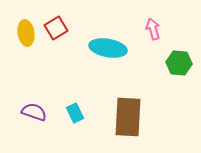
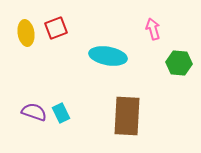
red square: rotated 10 degrees clockwise
cyan ellipse: moved 8 px down
cyan rectangle: moved 14 px left
brown rectangle: moved 1 px left, 1 px up
